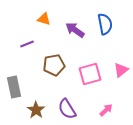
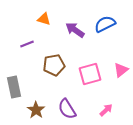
blue semicircle: rotated 105 degrees counterclockwise
